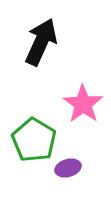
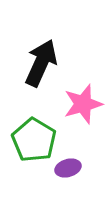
black arrow: moved 21 px down
pink star: rotated 21 degrees clockwise
